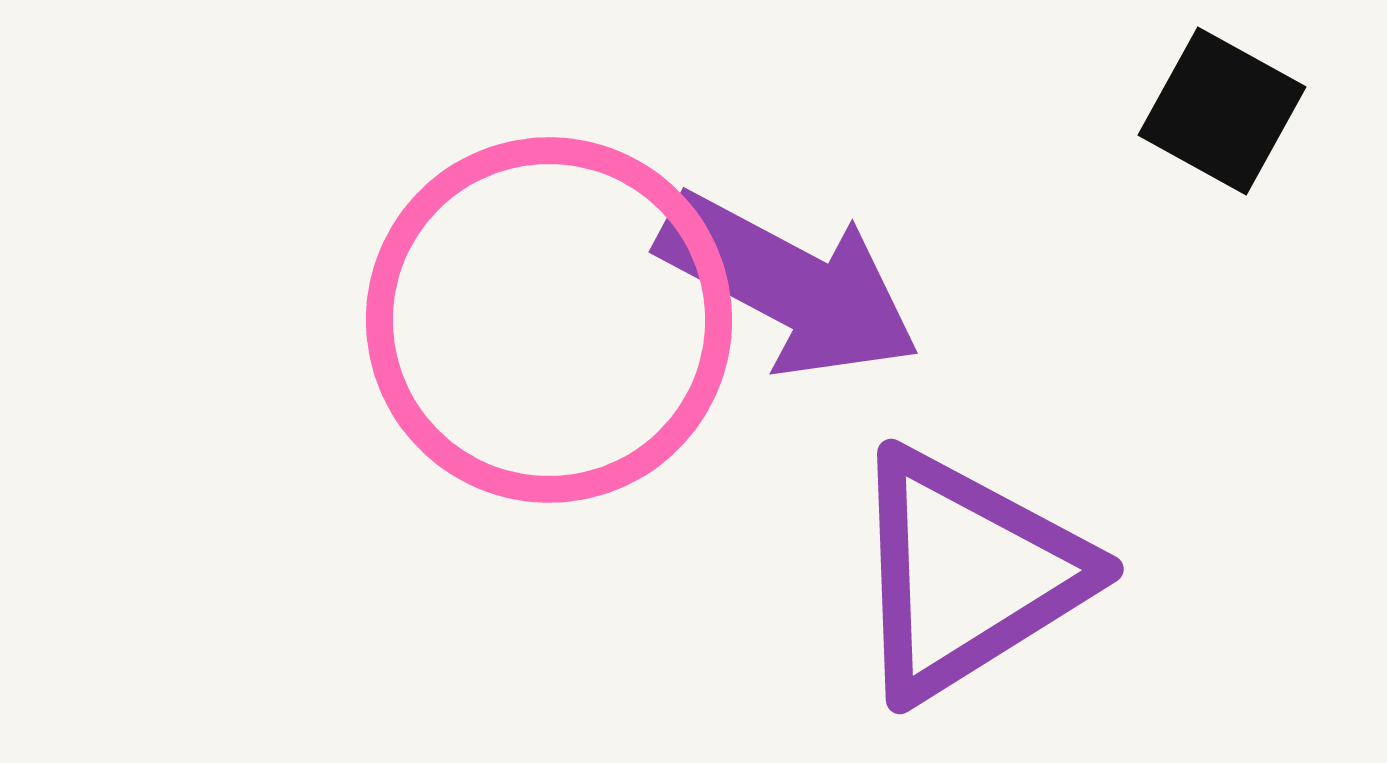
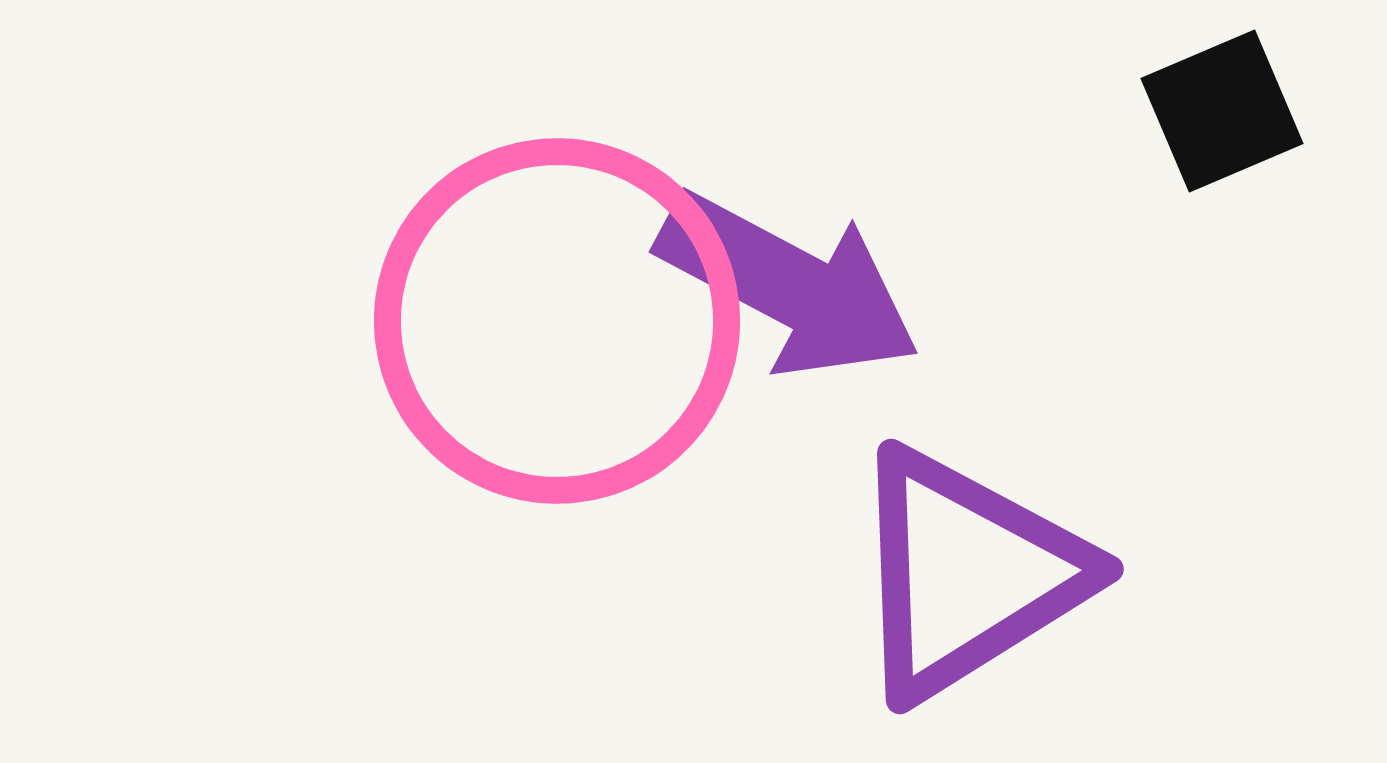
black square: rotated 38 degrees clockwise
pink circle: moved 8 px right, 1 px down
